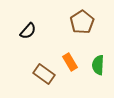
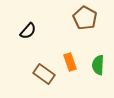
brown pentagon: moved 3 px right, 4 px up; rotated 10 degrees counterclockwise
orange rectangle: rotated 12 degrees clockwise
